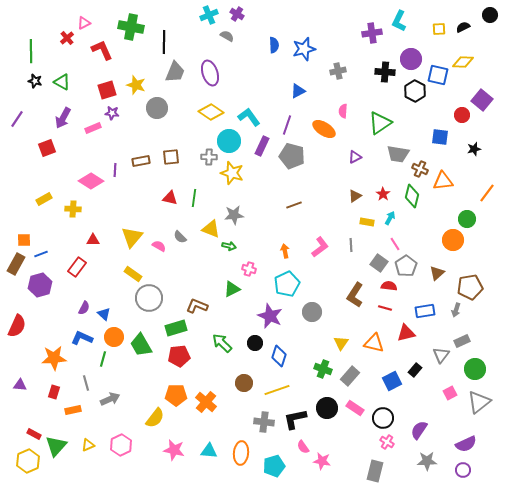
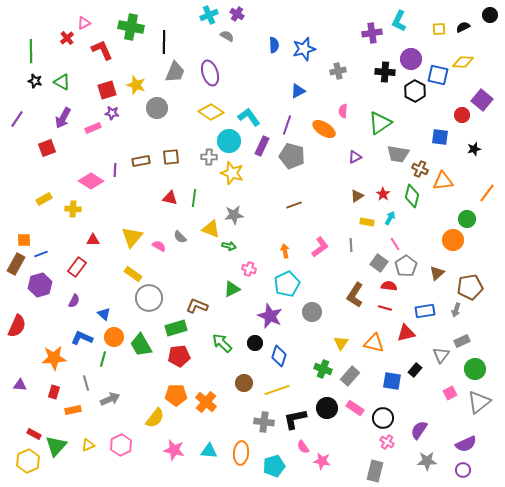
brown triangle at (355, 196): moved 2 px right
purple semicircle at (84, 308): moved 10 px left, 7 px up
blue square at (392, 381): rotated 36 degrees clockwise
